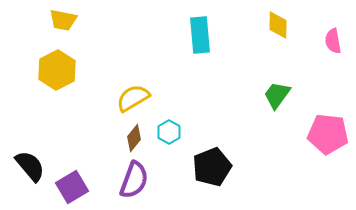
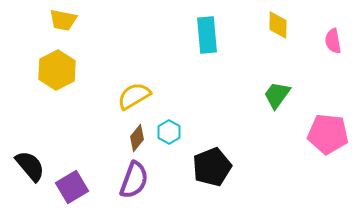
cyan rectangle: moved 7 px right
yellow semicircle: moved 1 px right, 2 px up
brown diamond: moved 3 px right
